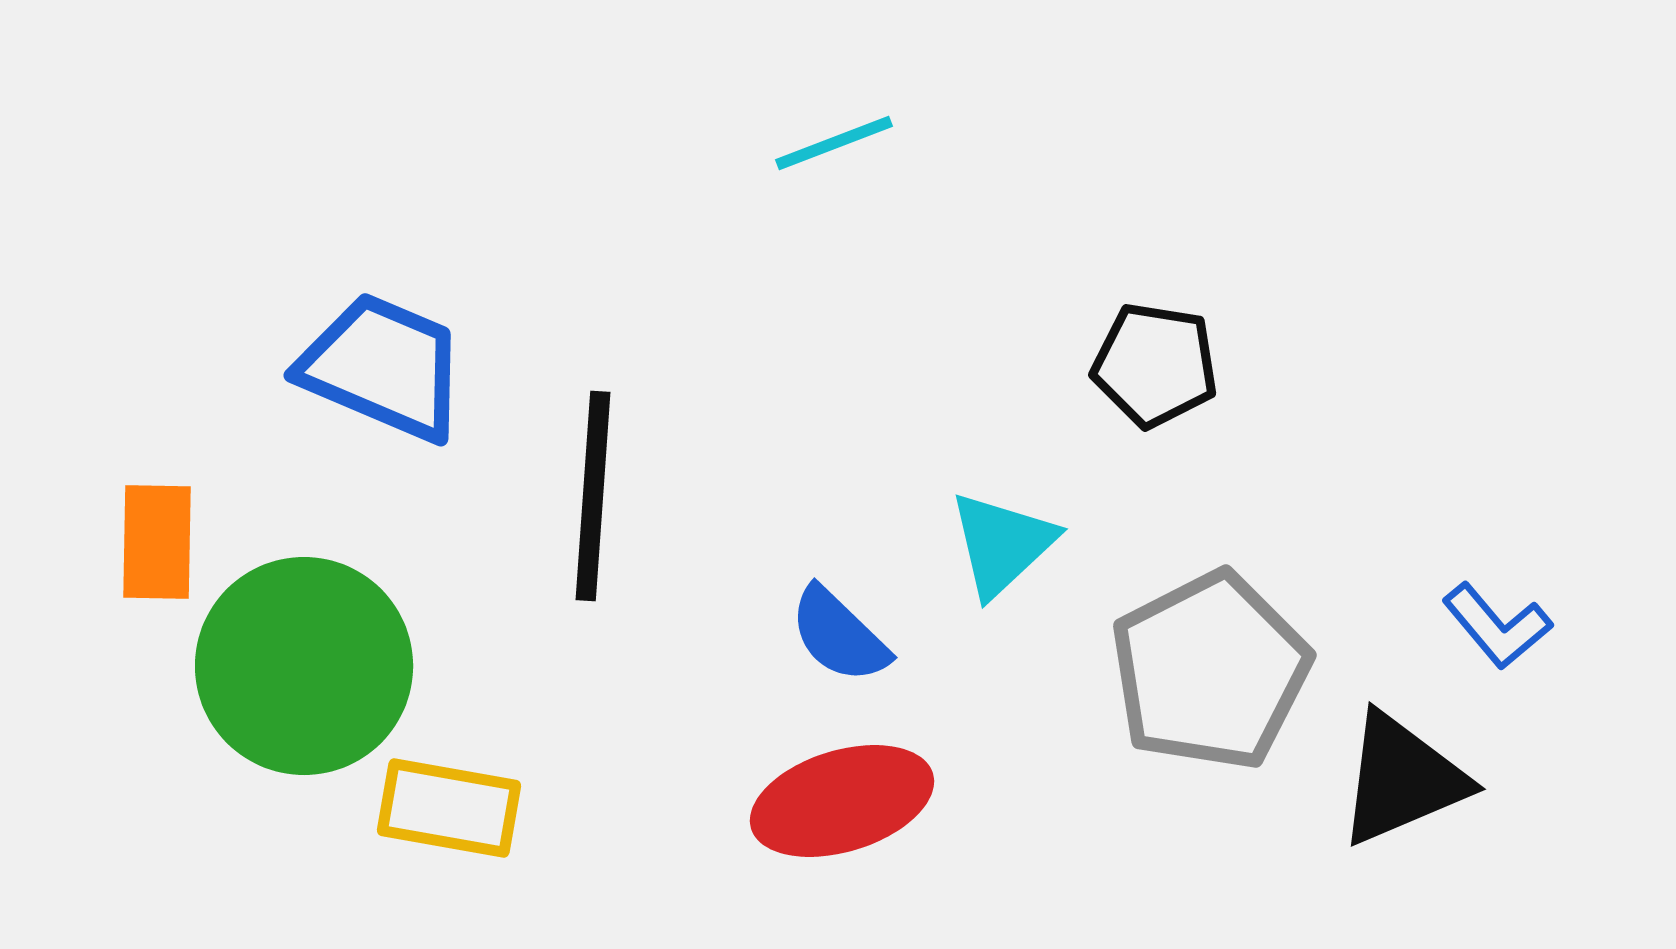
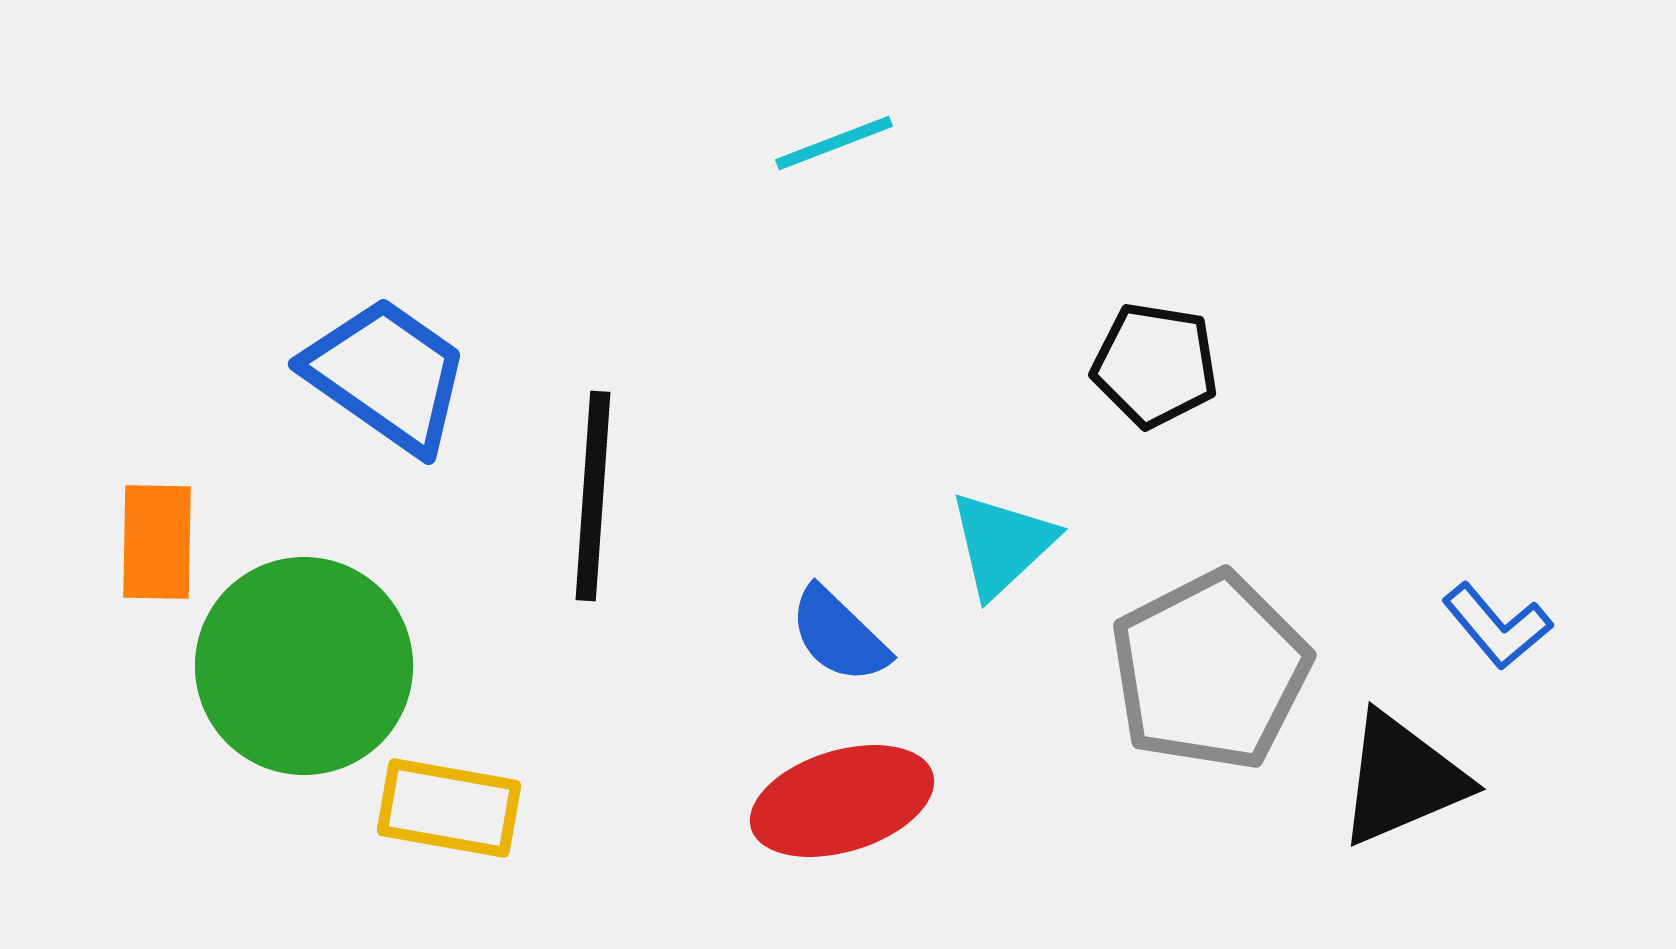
blue trapezoid: moved 4 px right, 8 px down; rotated 12 degrees clockwise
